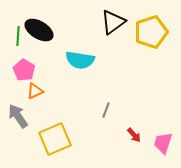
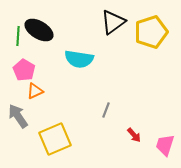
cyan semicircle: moved 1 px left, 1 px up
pink trapezoid: moved 2 px right, 2 px down
